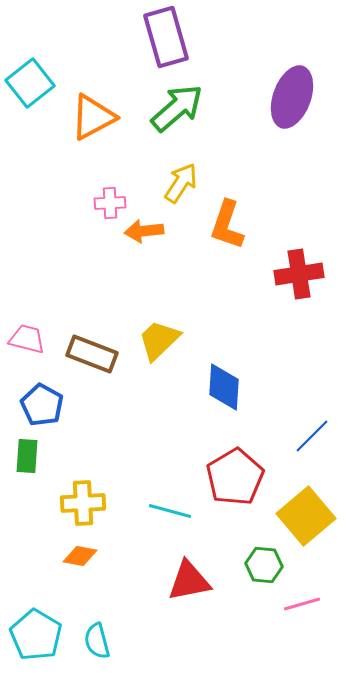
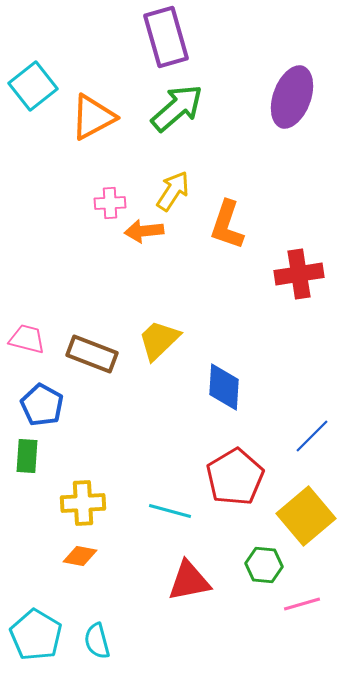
cyan square: moved 3 px right, 3 px down
yellow arrow: moved 8 px left, 8 px down
